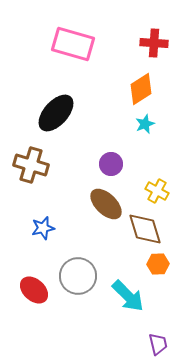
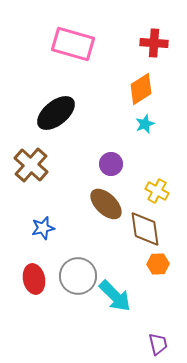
black ellipse: rotated 9 degrees clockwise
brown cross: rotated 24 degrees clockwise
brown diamond: rotated 9 degrees clockwise
red ellipse: moved 11 px up; rotated 36 degrees clockwise
cyan arrow: moved 13 px left
